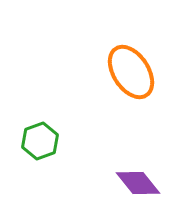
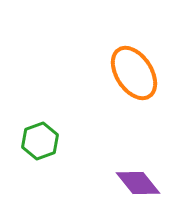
orange ellipse: moved 3 px right, 1 px down
